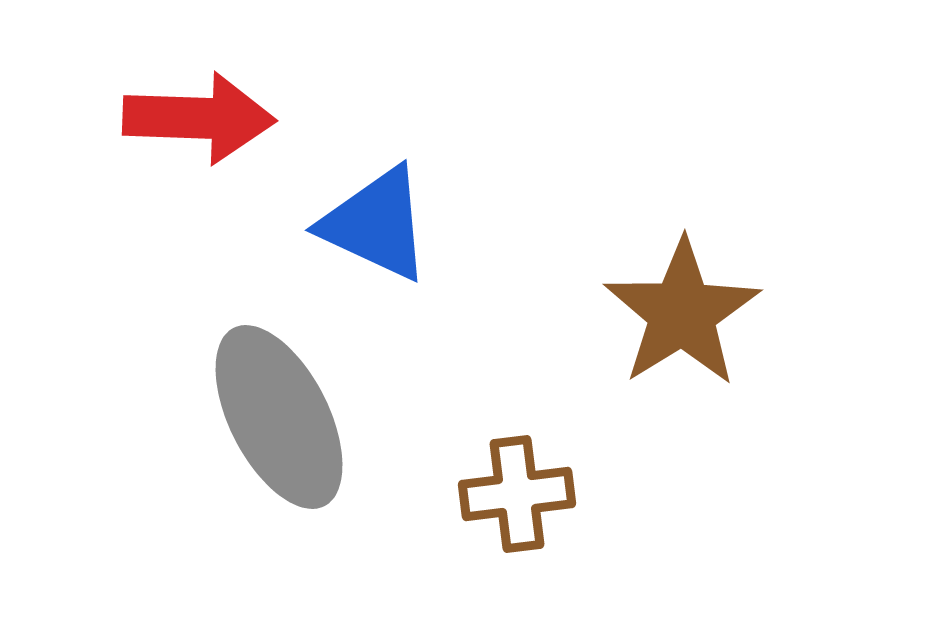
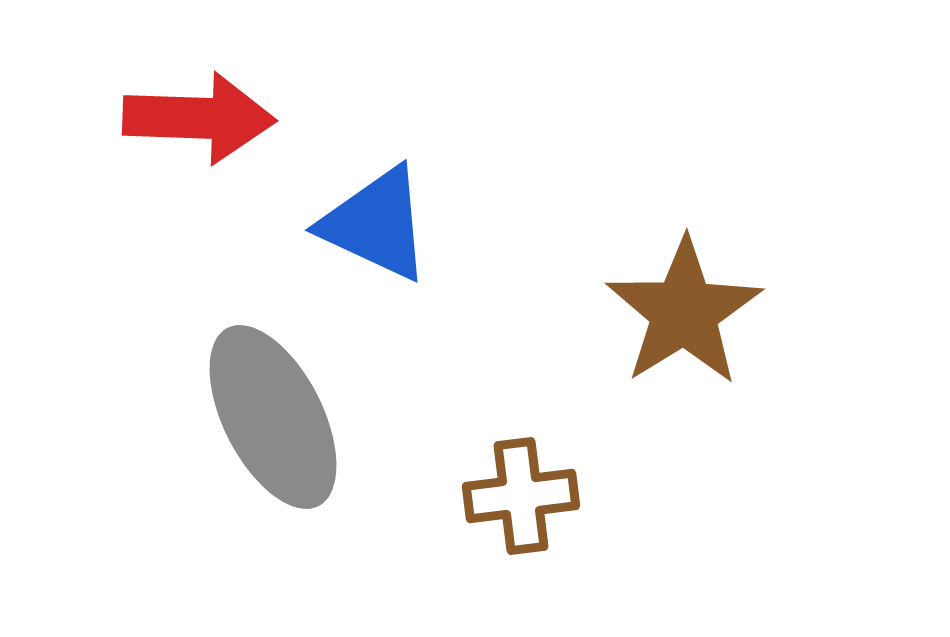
brown star: moved 2 px right, 1 px up
gray ellipse: moved 6 px left
brown cross: moved 4 px right, 2 px down
